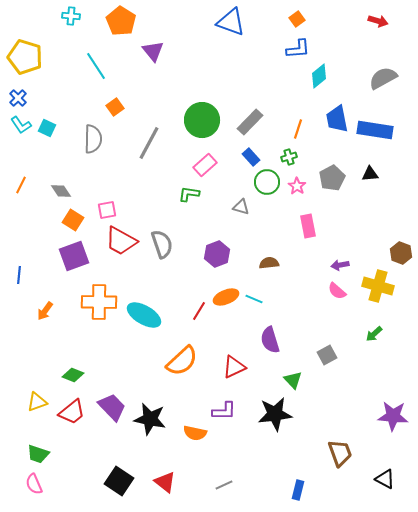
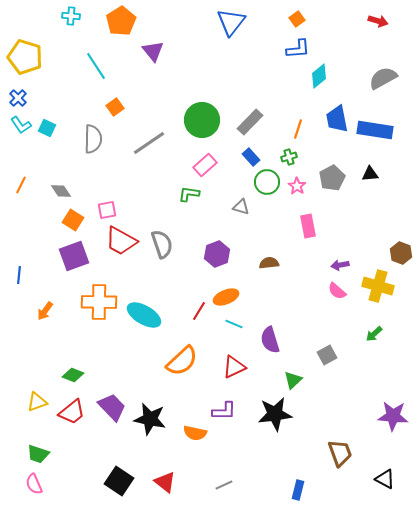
orange pentagon at (121, 21): rotated 8 degrees clockwise
blue triangle at (231, 22): rotated 48 degrees clockwise
gray line at (149, 143): rotated 28 degrees clockwise
cyan line at (254, 299): moved 20 px left, 25 px down
green triangle at (293, 380): rotated 30 degrees clockwise
